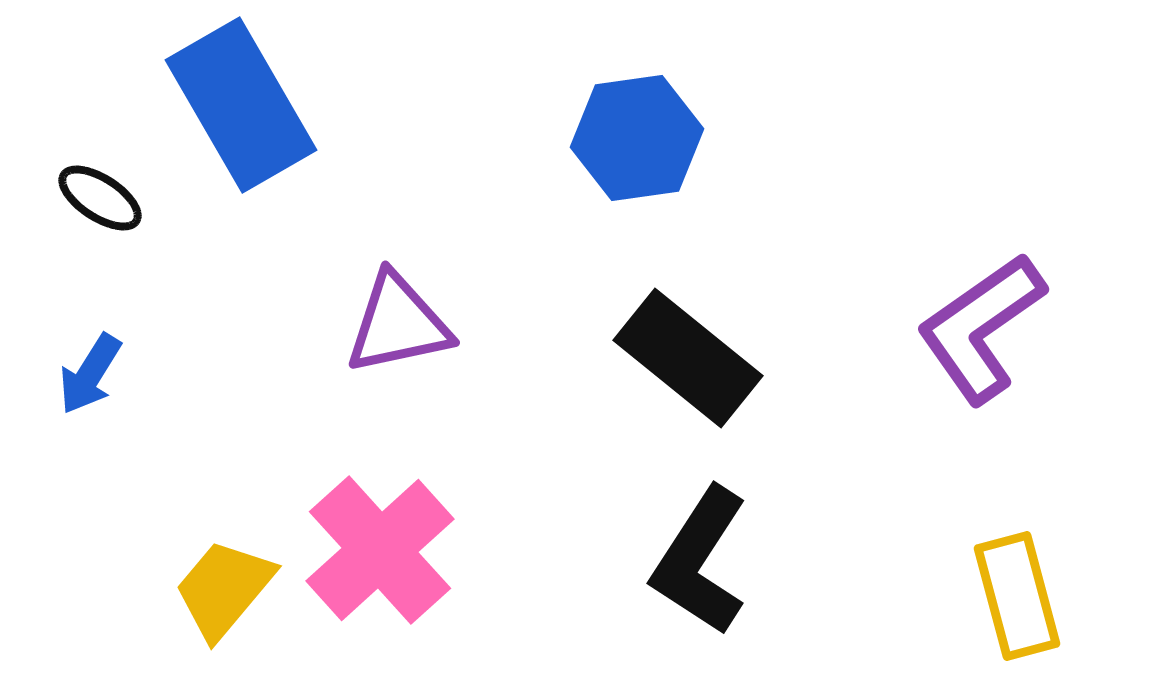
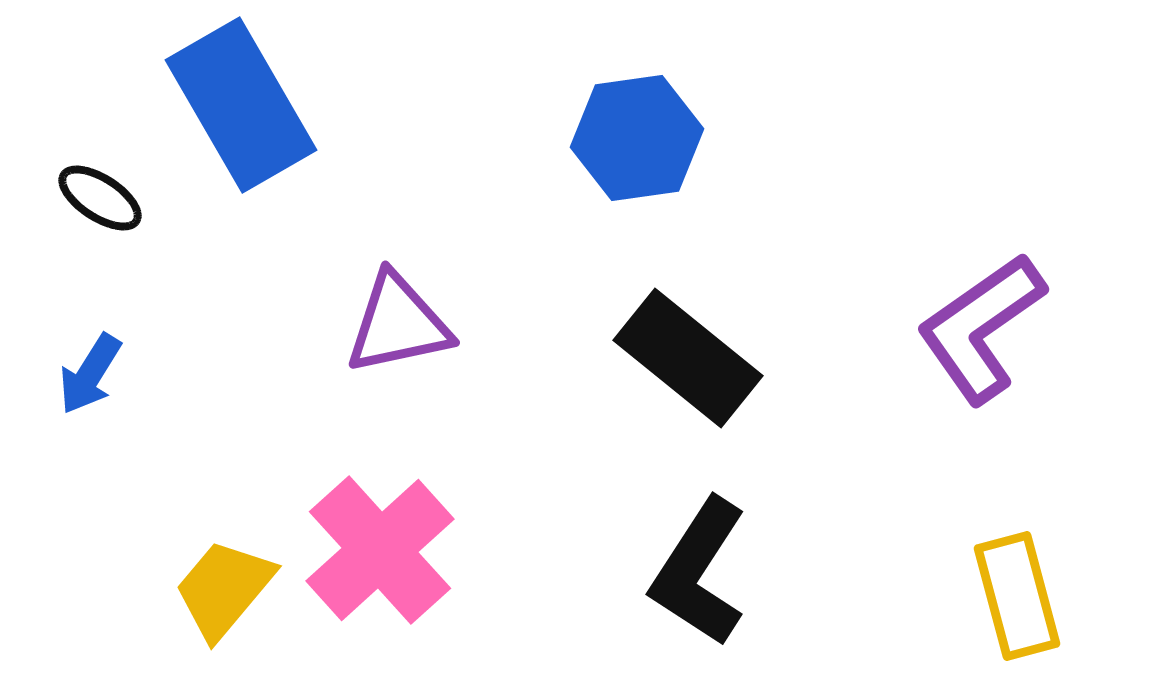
black L-shape: moved 1 px left, 11 px down
